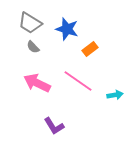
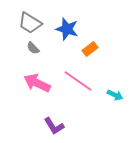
gray semicircle: moved 1 px down
cyan arrow: rotated 35 degrees clockwise
